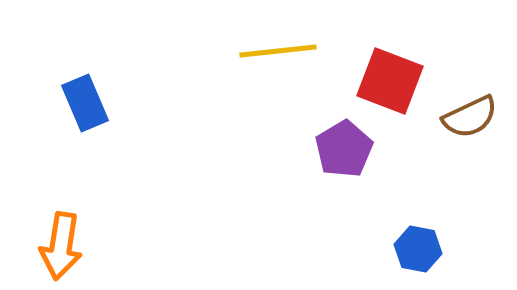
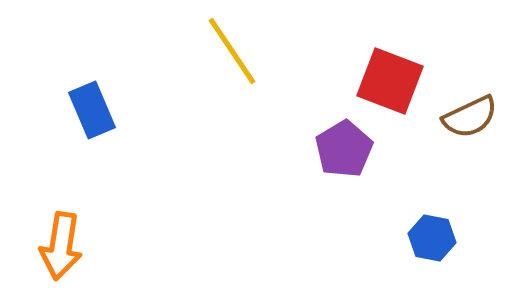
yellow line: moved 46 px left; rotated 62 degrees clockwise
blue rectangle: moved 7 px right, 7 px down
blue hexagon: moved 14 px right, 11 px up
